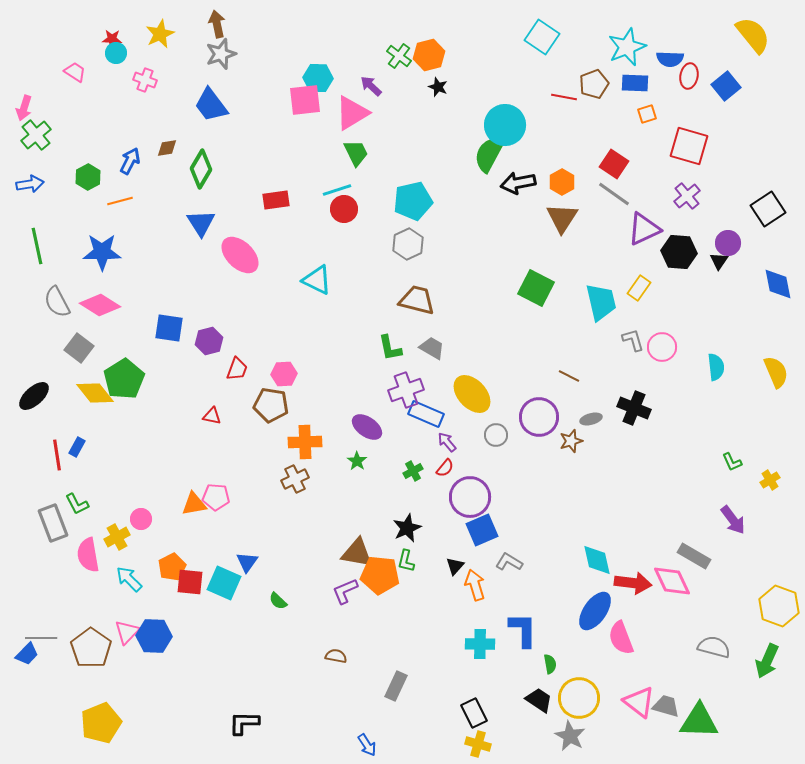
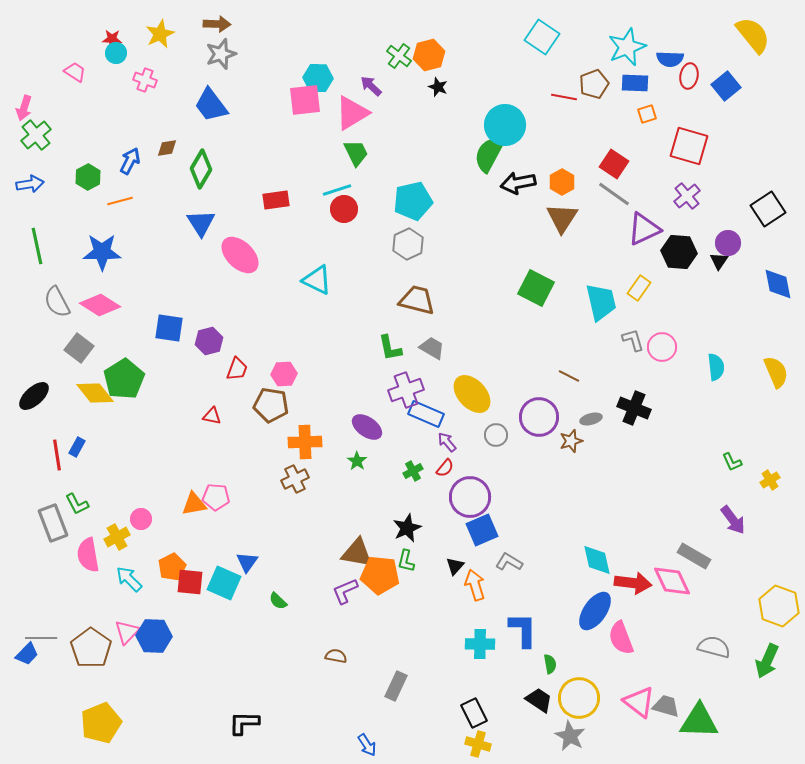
brown arrow at (217, 24): rotated 104 degrees clockwise
